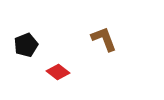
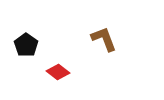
black pentagon: rotated 15 degrees counterclockwise
